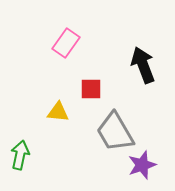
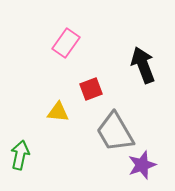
red square: rotated 20 degrees counterclockwise
